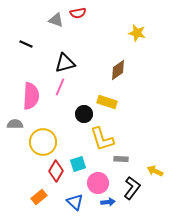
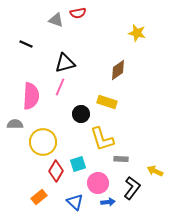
black circle: moved 3 px left
